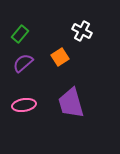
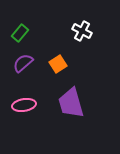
green rectangle: moved 1 px up
orange square: moved 2 px left, 7 px down
